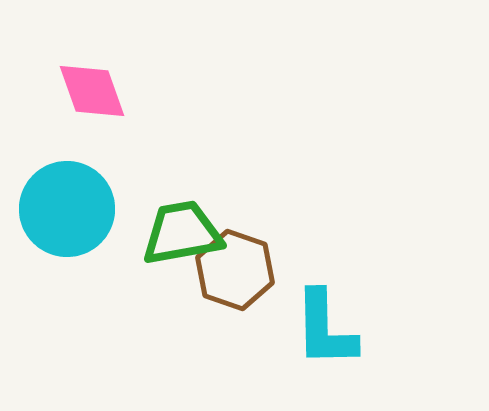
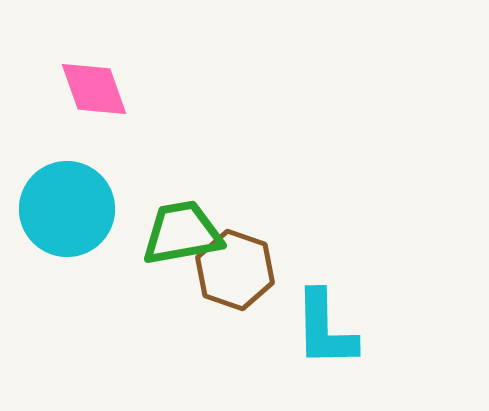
pink diamond: moved 2 px right, 2 px up
